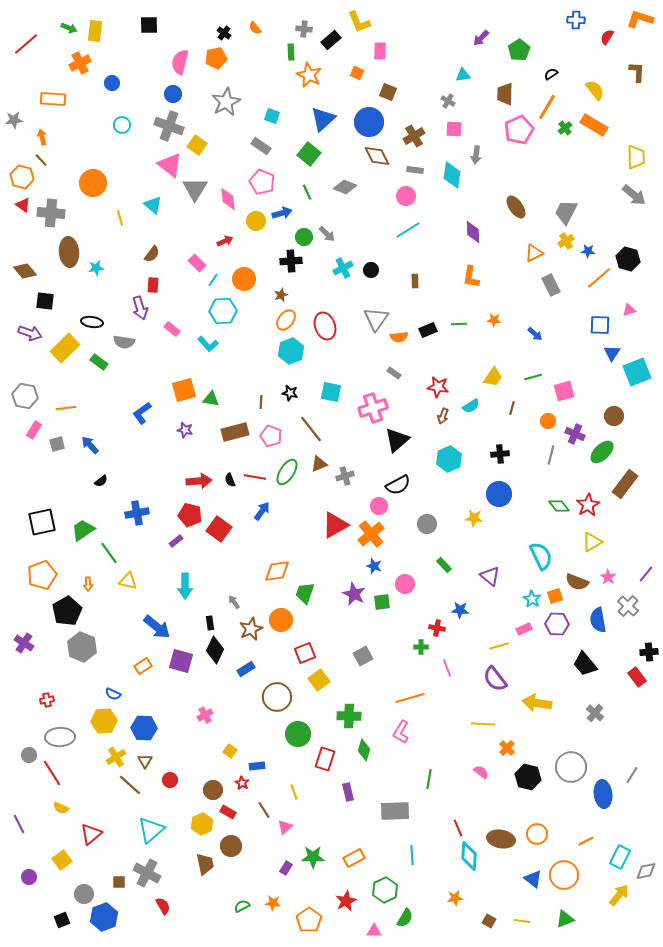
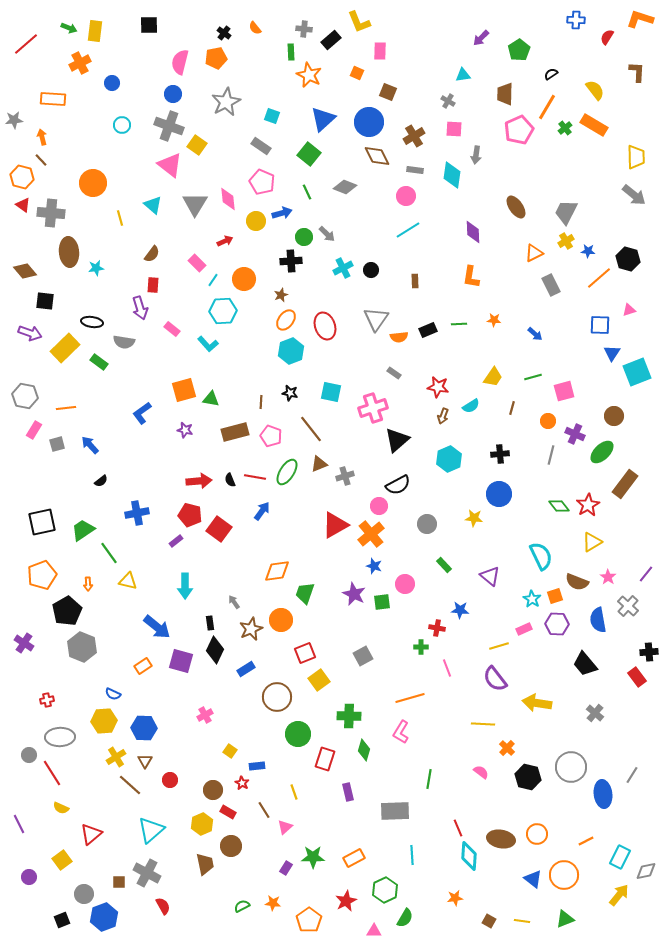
gray triangle at (195, 189): moved 15 px down
